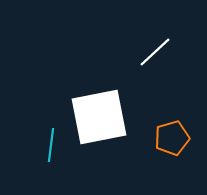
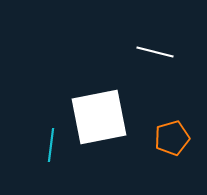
white line: rotated 57 degrees clockwise
